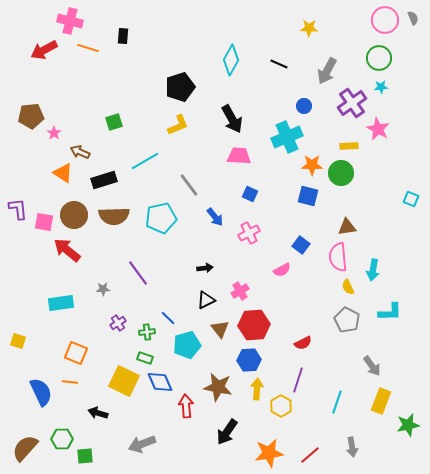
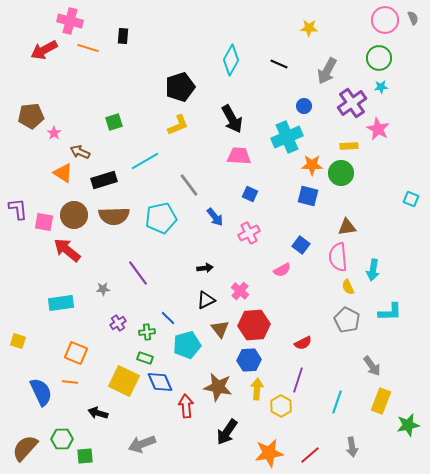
pink cross at (240, 291): rotated 18 degrees counterclockwise
